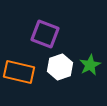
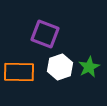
green star: moved 1 px left, 2 px down
orange rectangle: rotated 12 degrees counterclockwise
